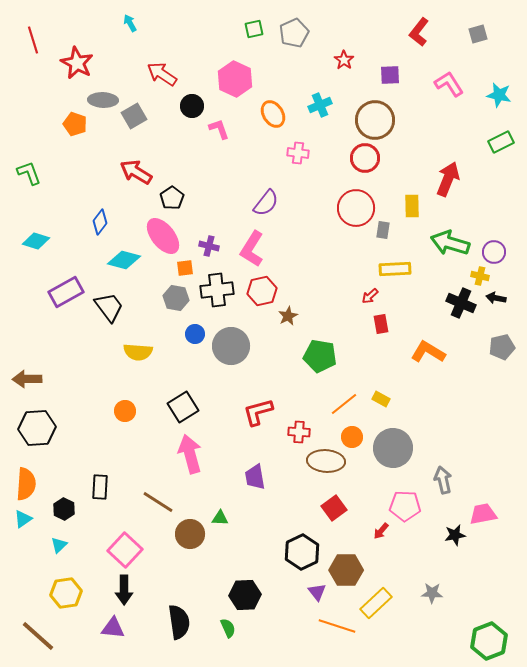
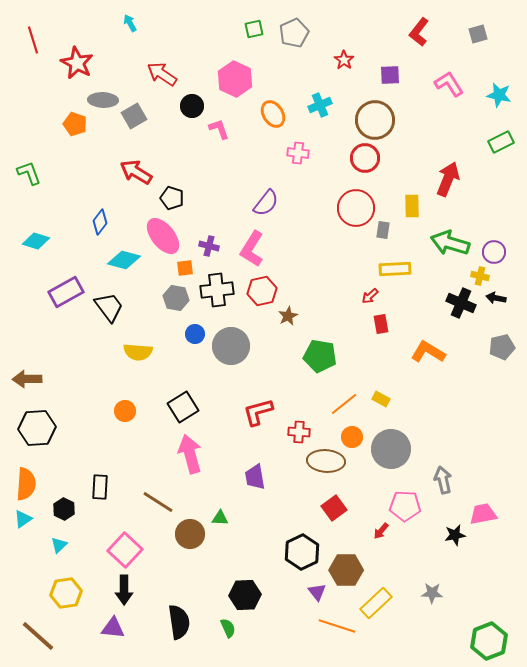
black pentagon at (172, 198): rotated 20 degrees counterclockwise
gray circle at (393, 448): moved 2 px left, 1 px down
